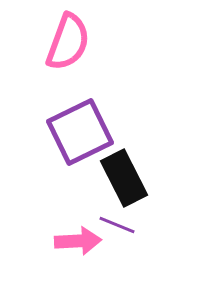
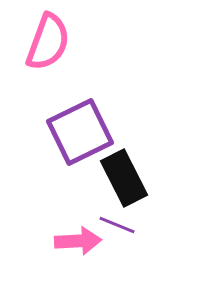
pink semicircle: moved 20 px left
